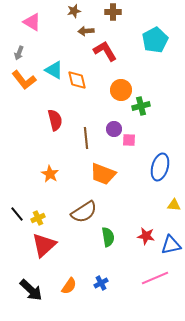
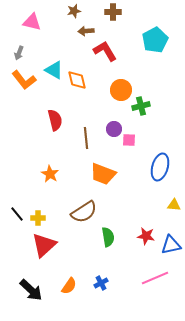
pink triangle: rotated 18 degrees counterclockwise
yellow cross: rotated 24 degrees clockwise
